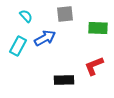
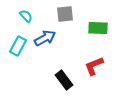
black rectangle: rotated 54 degrees clockwise
